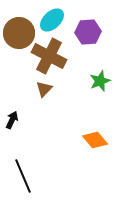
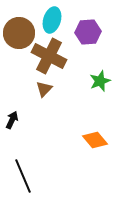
cyan ellipse: rotated 30 degrees counterclockwise
